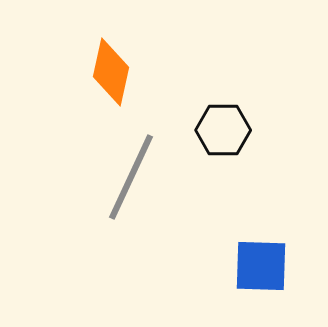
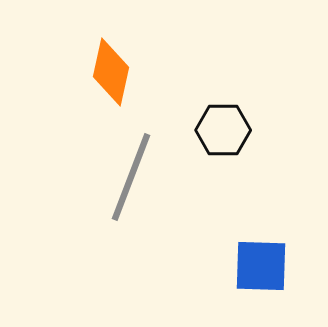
gray line: rotated 4 degrees counterclockwise
